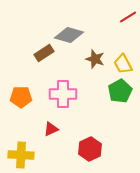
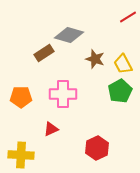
red hexagon: moved 7 px right, 1 px up
